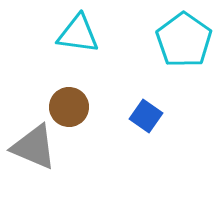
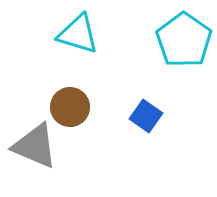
cyan triangle: rotated 9 degrees clockwise
brown circle: moved 1 px right
gray triangle: moved 1 px right, 1 px up
